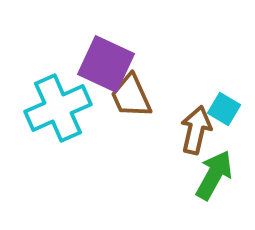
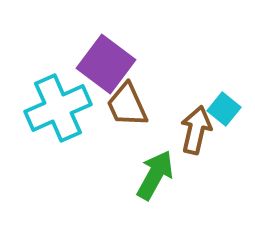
purple square: rotated 12 degrees clockwise
brown trapezoid: moved 4 px left, 9 px down
cyan square: rotated 8 degrees clockwise
green arrow: moved 59 px left
